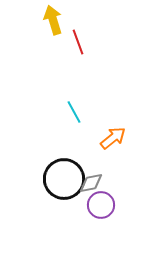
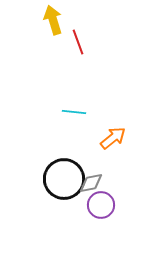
cyan line: rotated 55 degrees counterclockwise
